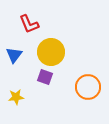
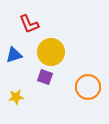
blue triangle: rotated 36 degrees clockwise
